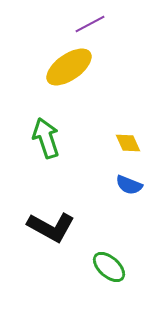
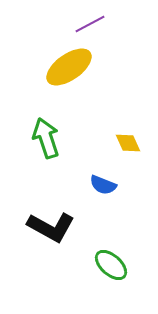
blue semicircle: moved 26 px left
green ellipse: moved 2 px right, 2 px up
